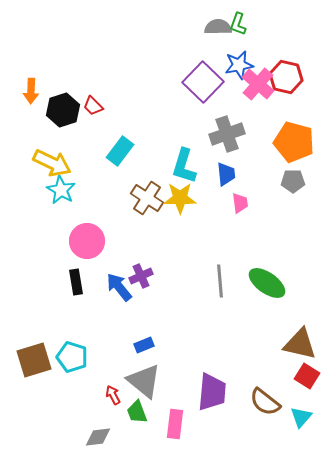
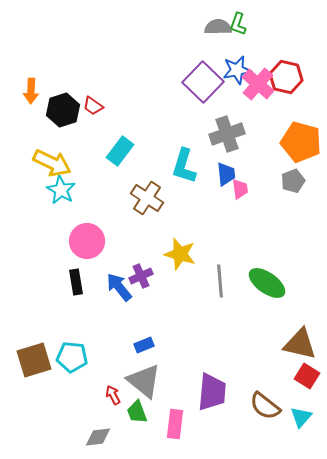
blue star: moved 2 px left, 5 px down
red trapezoid: rotated 10 degrees counterclockwise
orange pentagon: moved 7 px right
gray pentagon: rotated 20 degrees counterclockwise
yellow star: moved 56 px down; rotated 16 degrees clockwise
pink trapezoid: moved 14 px up
cyan pentagon: rotated 12 degrees counterclockwise
brown semicircle: moved 4 px down
